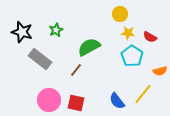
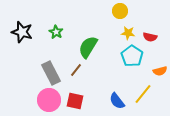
yellow circle: moved 3 px up
green star: moved 2 px down; rotated 16 degrees counterclockwise
red semicircle: rotated 16 degrees counterclockwise
green semicircle: moved 1 px left; rotated 30 degrees counterclockwise
gray rectangle: moved 11 px right, 14 px down; rotated 25 degrees clockwise
red square: moved 1 px left, 2 px up
